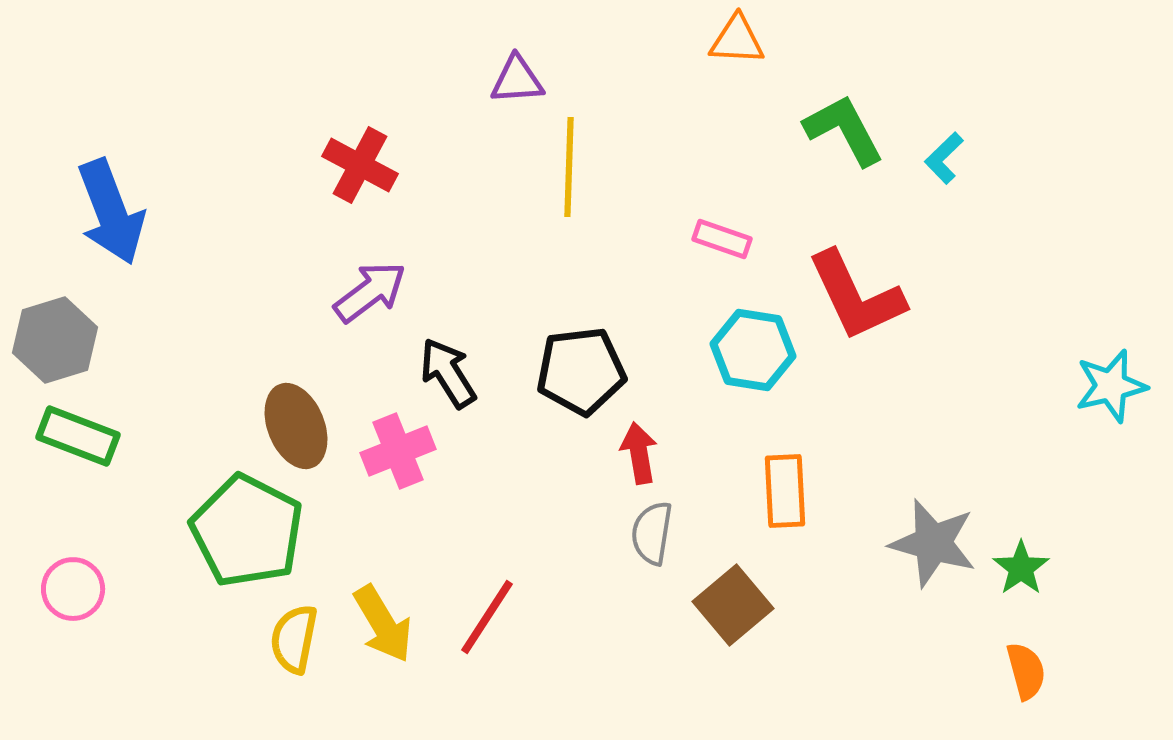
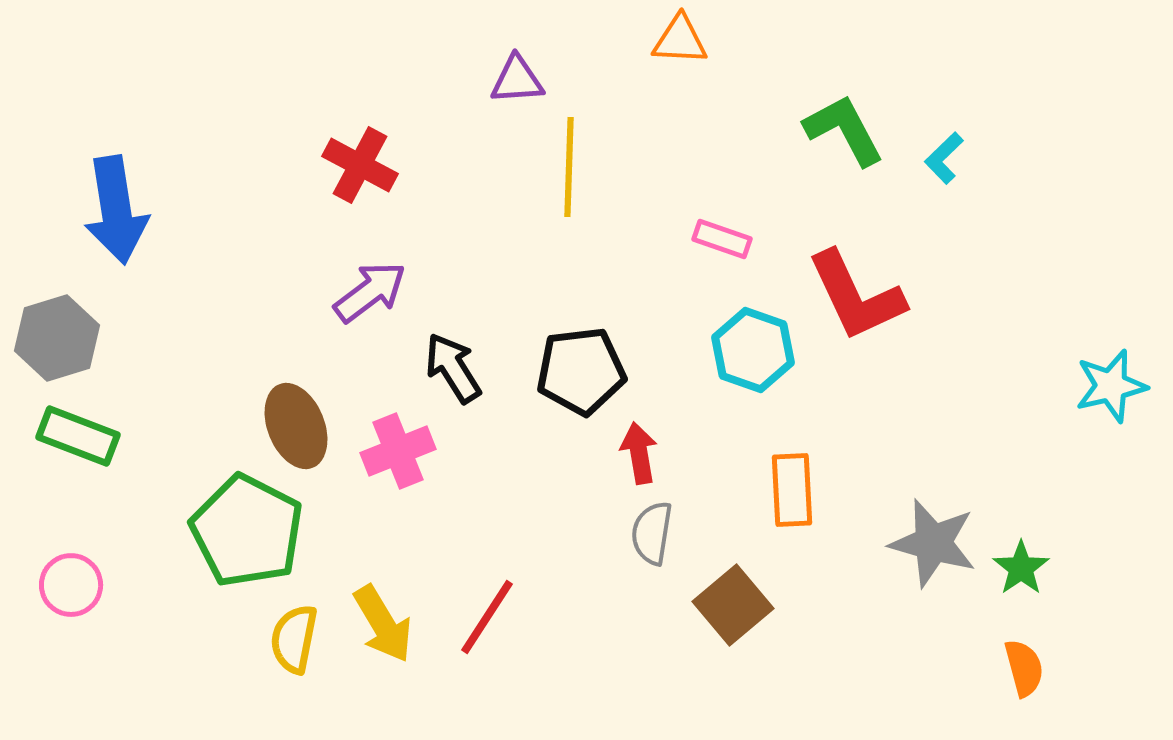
orange triangle: moved 57 px left
blue arrow: moved 5 px right, 2 px up; rotated 12 degrees clockwise
gray hexagon: moved 2 px right, 2 px up
cyan hexagon: rotated 10 degrees clockwise
black arrow: moved 5 px right, 5 px up
orange rectangle: moved 7 px right, 1 px up
pink circle: moved 2 px left, 4 px up
orange semicircle: moved 2 px left, 3 px up
